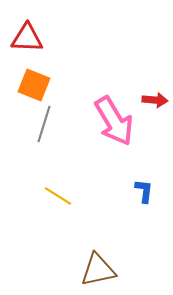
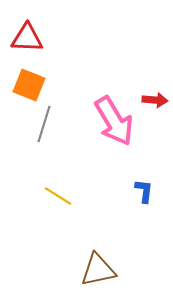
orange square: moved 5 px left
